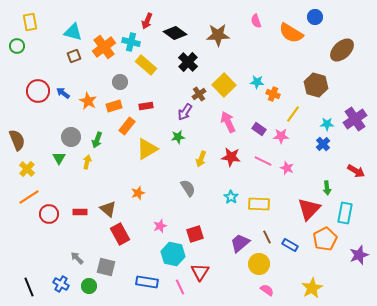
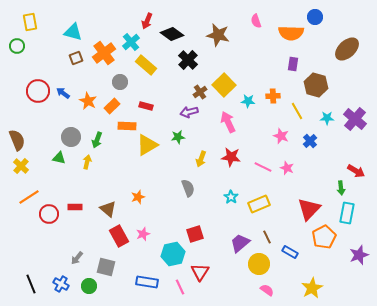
black diamond at (175, 33): moved 3 px left, 1 px down
orange semicircle at (291, 33): rotated 30 degrees counterclockwise
brown star at (218, 35): rotated 15 degrees clockwise
cyan cross at (131, 42): rotated 36 degrees clockwise
orange cross at (104, 47): moved 6 px down
brown ellipse at (342, 50): moved 5 px right, 1 px up
brown square at (74, 56): moved 2 px right, 2 px down
black cross at (188, 62): moved 2 px up
cyan star at (257, 82): moved 9 px left, 19 px down
brown cross at (199, 94): moved 1 px right, 2 px up
orange cross at (273, 94): moved 2 px down; rotated 24 degrees counterclockwise
orange rectangle at (114, 106): moved 2 px left; rotated 28 degrees counterclockwise
red rectangle at (146, 106): rotated 24 degrees clockwise
purple arrow at (185, 112): moved 4 px right; rotated 42 degrees clockwise
yellow line at (293, 114): moved 4 px right, 3 px up; rotated 66 degrees counterclockwise
purple cross at (355, 119): rotated 15 degrees counterclockwise
cyan star at (327, 124): moved 6 px up
orange rectangle at (127, 126): rotated 54 degrees clockwise
purple rectangle at (259, 129): moved 34 px right, 65 px up; rotated 64 degrees clockwise
pink star at (281, 136): rotated 21 degrees clockwise
blue cross at (323, 144): moved 13 px left, 3 px up
yellow triangle at (147, 149): moved 4 px up
green triangle at (59, 158): rotated 48 degrees counterclockwise
pink line at (263, 161): moved 6 px down
yellow cross at (27, 169): moved 6 px left, 3 px up
gray semicircle at (188, 188): rotated 12 degrees clockwise
green arrow at (327, 188): moved 14 px right
orange star at (138, 193): moved 4 px down
yellow rectangle at (259, 204): rotated 25 degrees counterclockwise
red rectangle at (80, 212): moved 5 px left, 5 px up
cyan rectangle at (345, 213): moved 2 px right
pink star at (160, 226): moved 17 px left, 8 px down
red rectangle at (120, 234): moved 1 px left, 2 px down
orange pentagon at (325, 239): moved 1 px left, 2 px up
blue rectangle at (290, 245): moved 7 px down
cyan hexagon at (173, 254): rotated 25 degrees counterclockwise
gray arrow at (77, 258): rotated 96 degrees counterclockwise
black line at (29, 287): moved 2 px right, 3 px up
